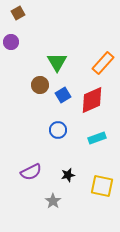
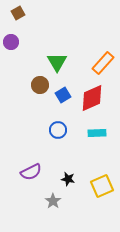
red diamond: moved 2 px up
cyan rectangle: moved 5 px up; rotated 18 degrees clockwise
black star: moved 4 px down; rotated 24 degrees clockwise
yellow square: rotated 35 degrees counterclockwise
